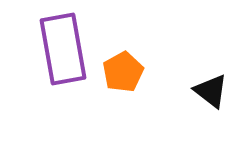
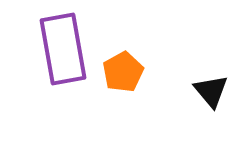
black triangle: rotated 12 degrees clockwise
